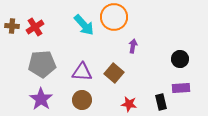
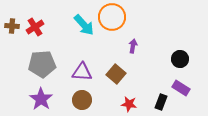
orange circle: moved 2 px left
brown square: moved 2 px right, 1 px down
purple rectangle: rotated 36 degrees clockwise
black rectangle: rotated 35 degrees clockwise
